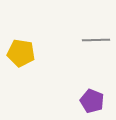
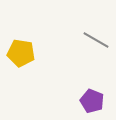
gray line: rotated 32 degrees clockwise
